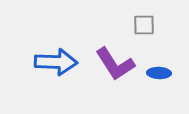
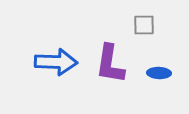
purple L-shape: moved 5 px left; rotated 42 degrees clockwise
